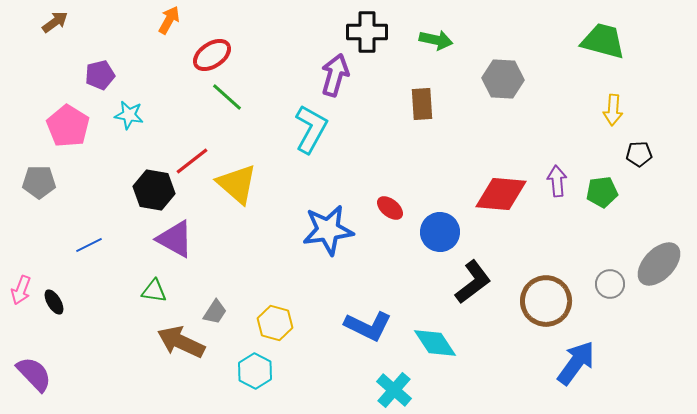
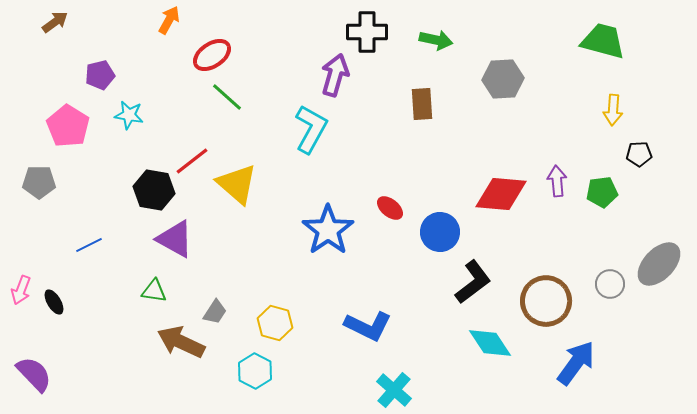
gray hexagon at (503, 79): rotated 6 degrees counterclockwise
blue star at (328, 230): rotated 27 degrees counterclockwise
cyan diamond at (435, 343): moved 55 px right
